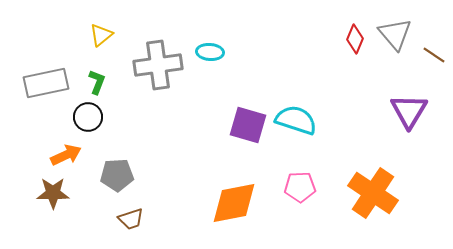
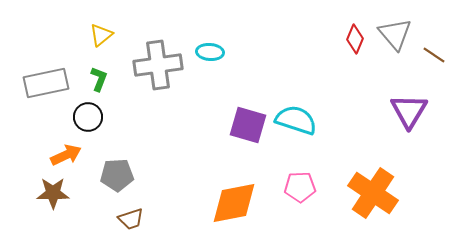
green L-shape: moved 2 px right, 3 px up
